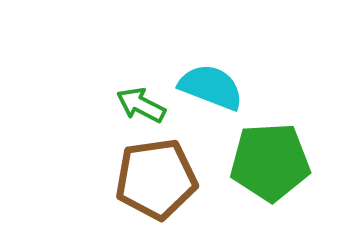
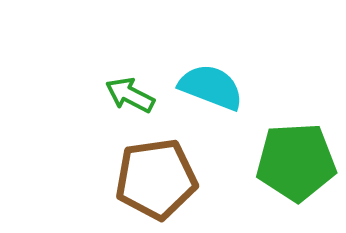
green arrow: moved 11 px left, 10 px up
green pentagon: moved 26 px right
